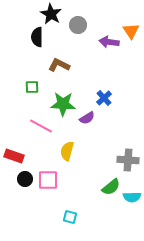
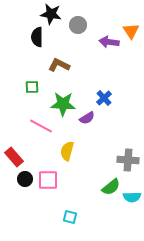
black star: rotated 20 degrees counterclockwise
red rectangle: moved 1 px down; rotated 30 degrees clockwise
